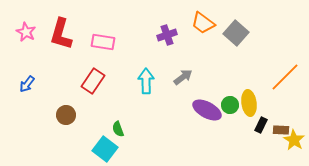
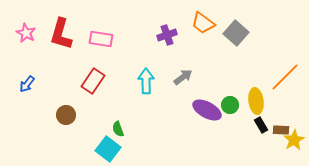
pink star: moved 1 px down
pink rectangle: moved 2 px left, 3 px up
yellow ellipse: moved 7 px right, 2 px up
black rectangle: rotated 56 degrees counterclockwise
yellow star: rotated 10 degrees clockwise
cyan square: moved 3 px right
